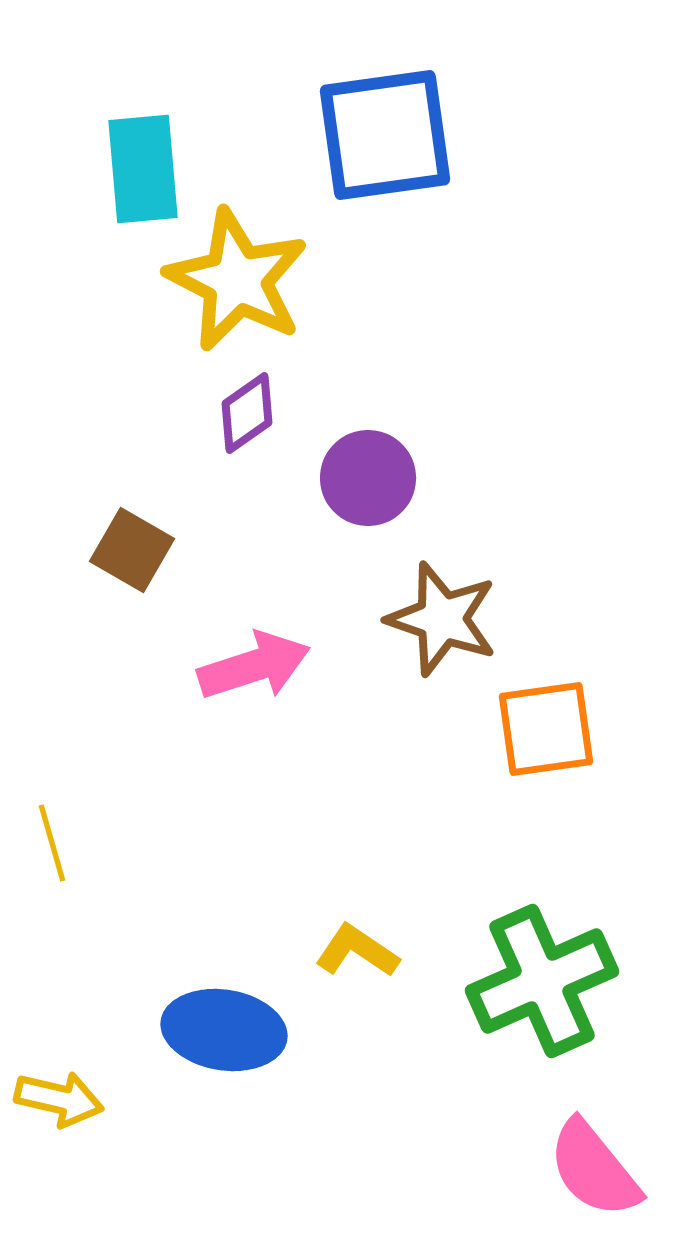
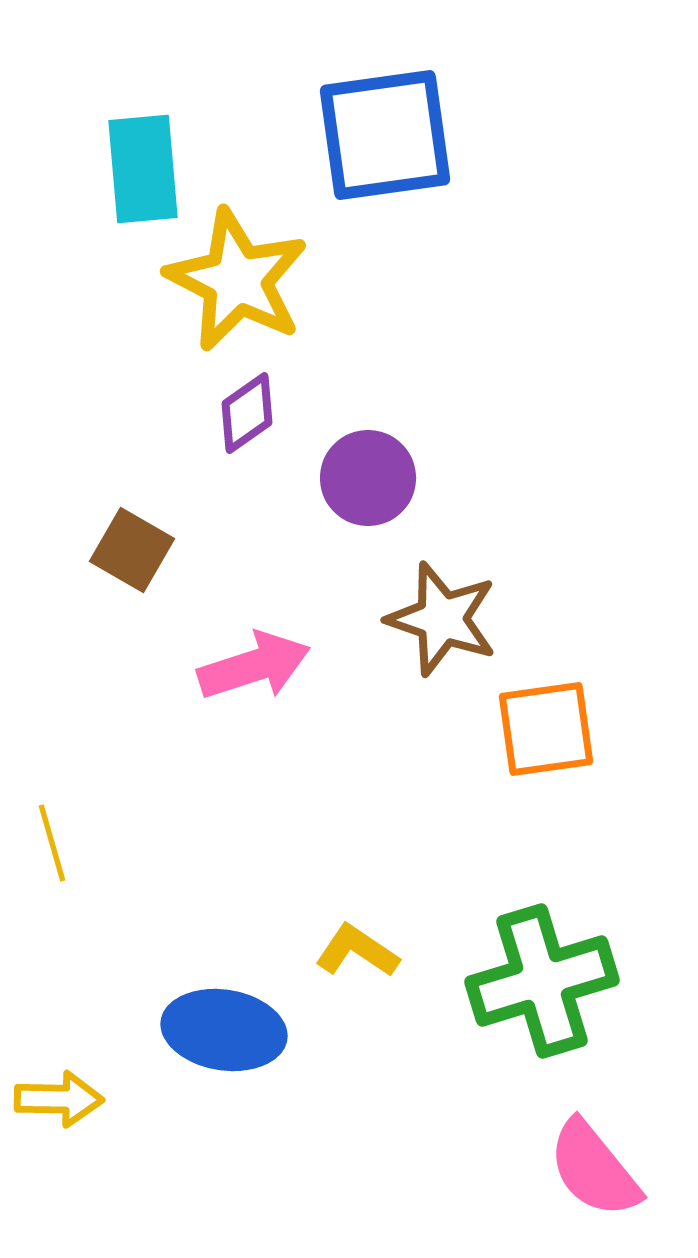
green cross: rotated 7 degrees clockwise
yellow arrow: rotated 12 degrees counterclockwise
